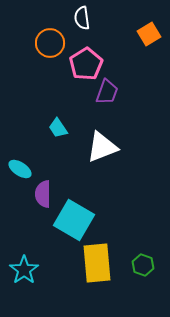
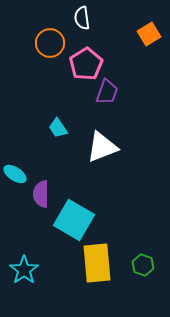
cyan ellipse: moved 5 px left, 5 px down
purple semicircle: moved 2 px left
